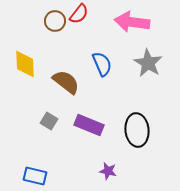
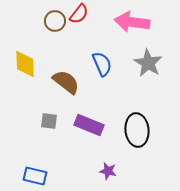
gray square: rotated 24 degrees counterclockwise
